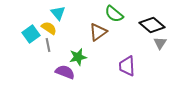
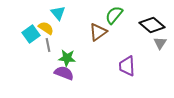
green semicircle: moved 1 px down; rotated 90 degrees clockwise
yellow semicircle: moved 3 px left
green star: moved 11 px left, 1 px down; rotated 18 degrees clockwise
purple semicircle: moved 1 px left, 1 px down
